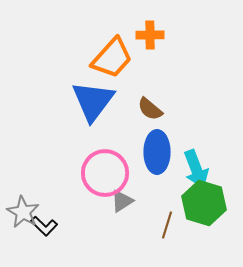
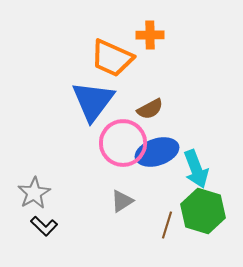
orange trapezoid: rotated 72 degrees clockwise
brown semicircle: rotated 68 degrees counterclockwise
blue ellipse: rotated 72 degrees clockwise
pink circle: moved 18 px right, 30 px up
green hexagon: moved 1 px left, 8 px down
gray star: moved 11 px right, 19 px up; rotated 12 degrees clockwise
